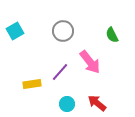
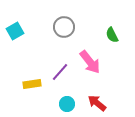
gray circle: moved 1 px right, 4 px up
